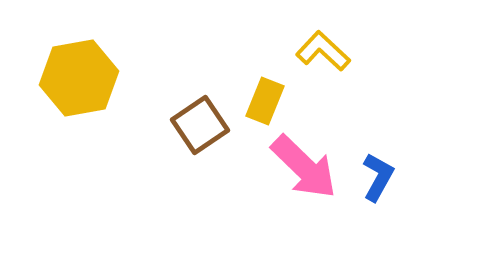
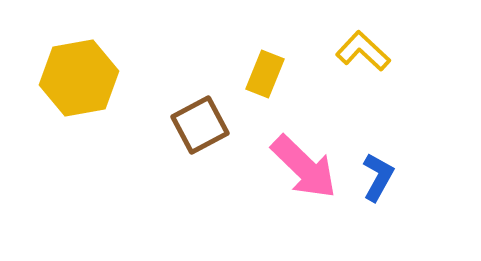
yellow L-shape: moved 40 px right
yellow rectangle: moved 27 px up
brown square: rotated 6 degrees clockwise
